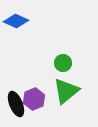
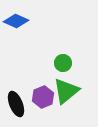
purple hexagon: moved 9 px right, 2 px up
